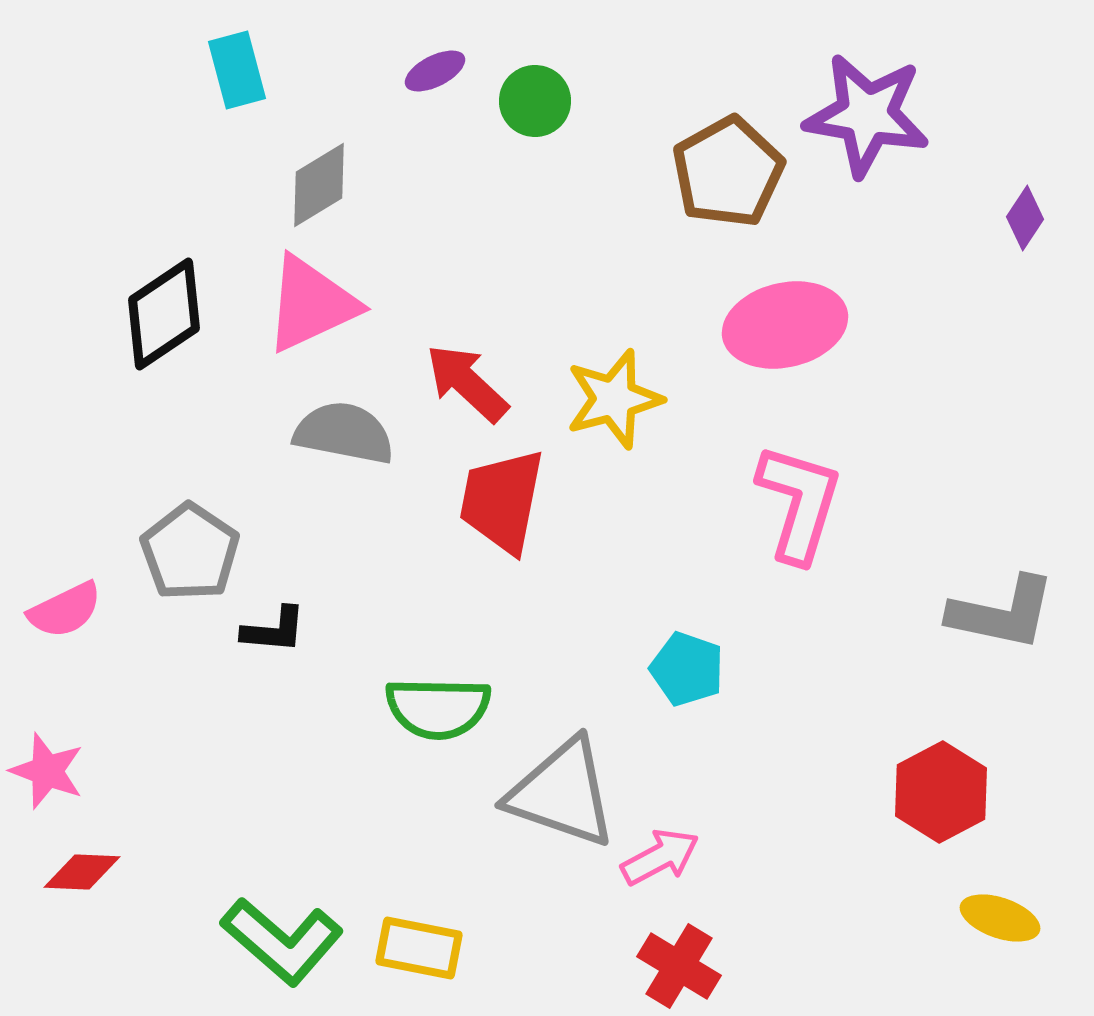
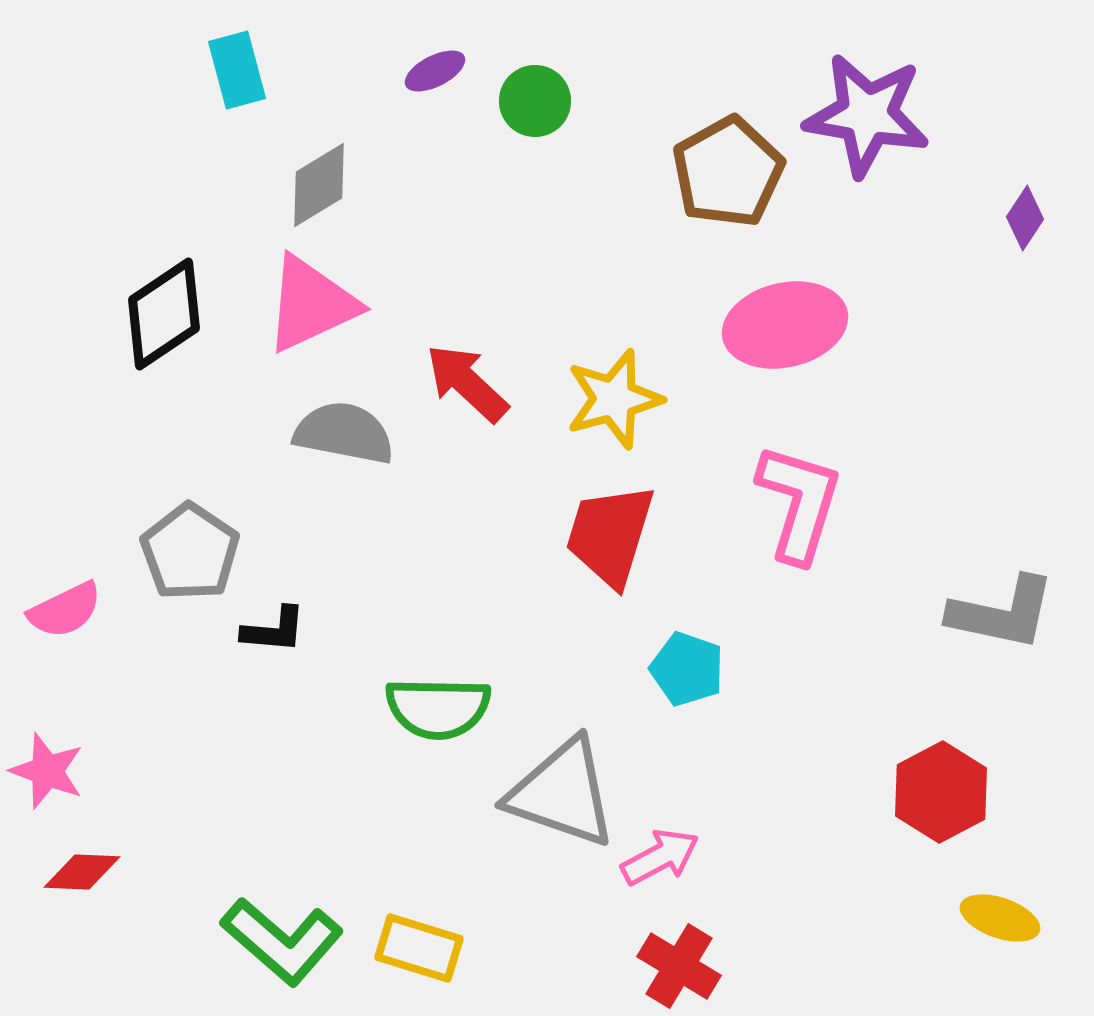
red trapezoid: moved 108 px right, 34 px down; rotated 6 degrees clockwise
yellow rectangle: rotated 6 degrees clockwise
